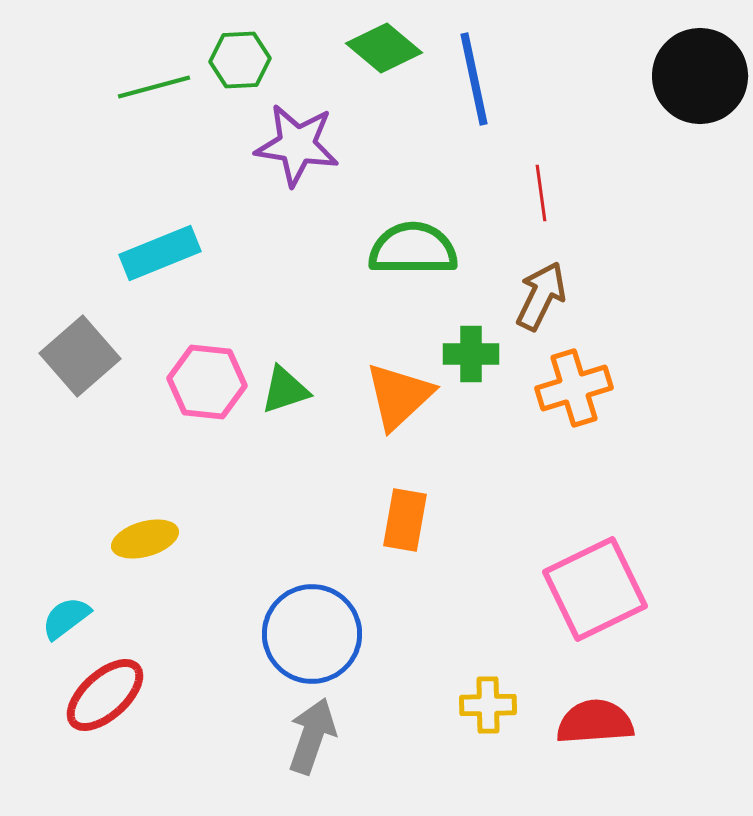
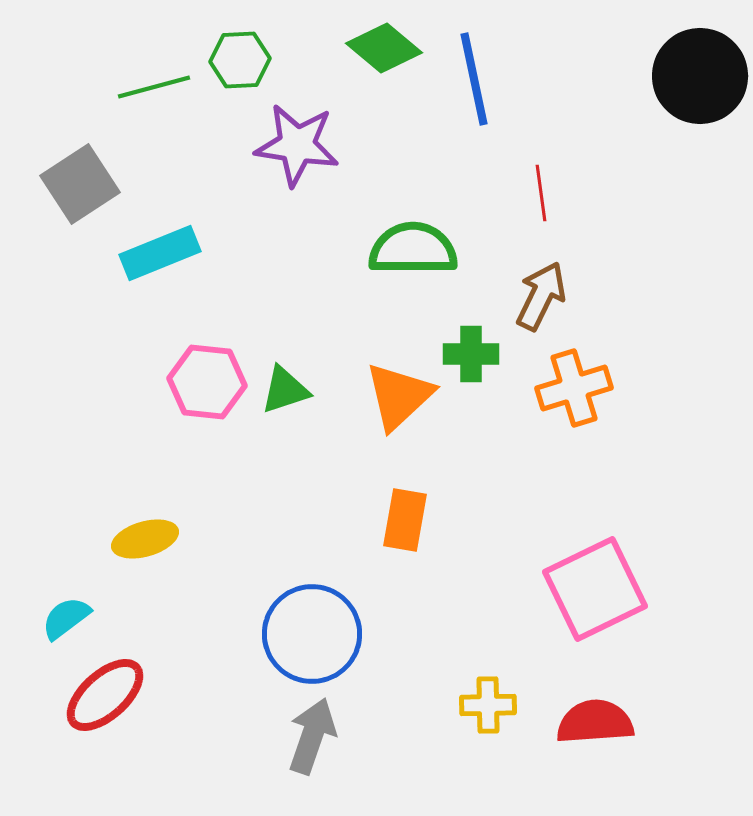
gray square: moved 172 px up; rotated 8 degrees clockwise
